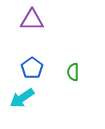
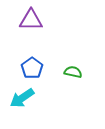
purple triangle: moved 1 px left
green semicircle: rotated 102 degrees clockwise
